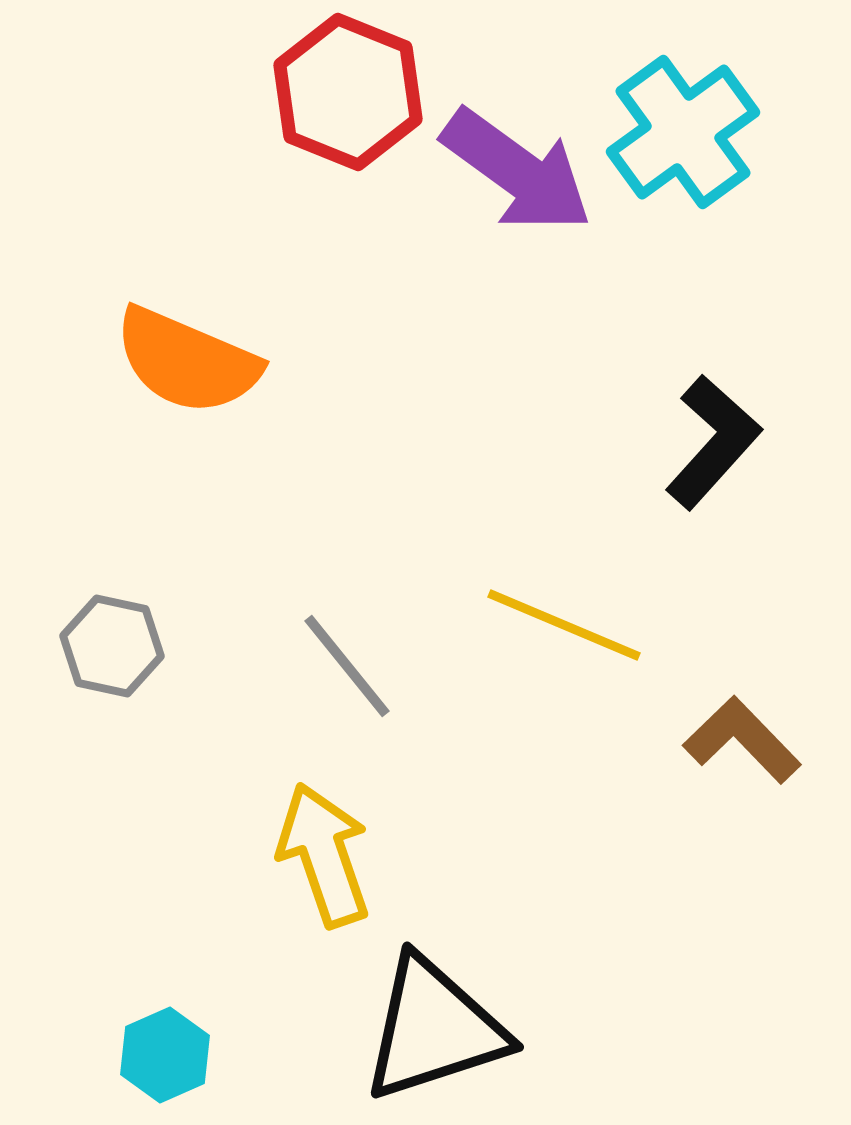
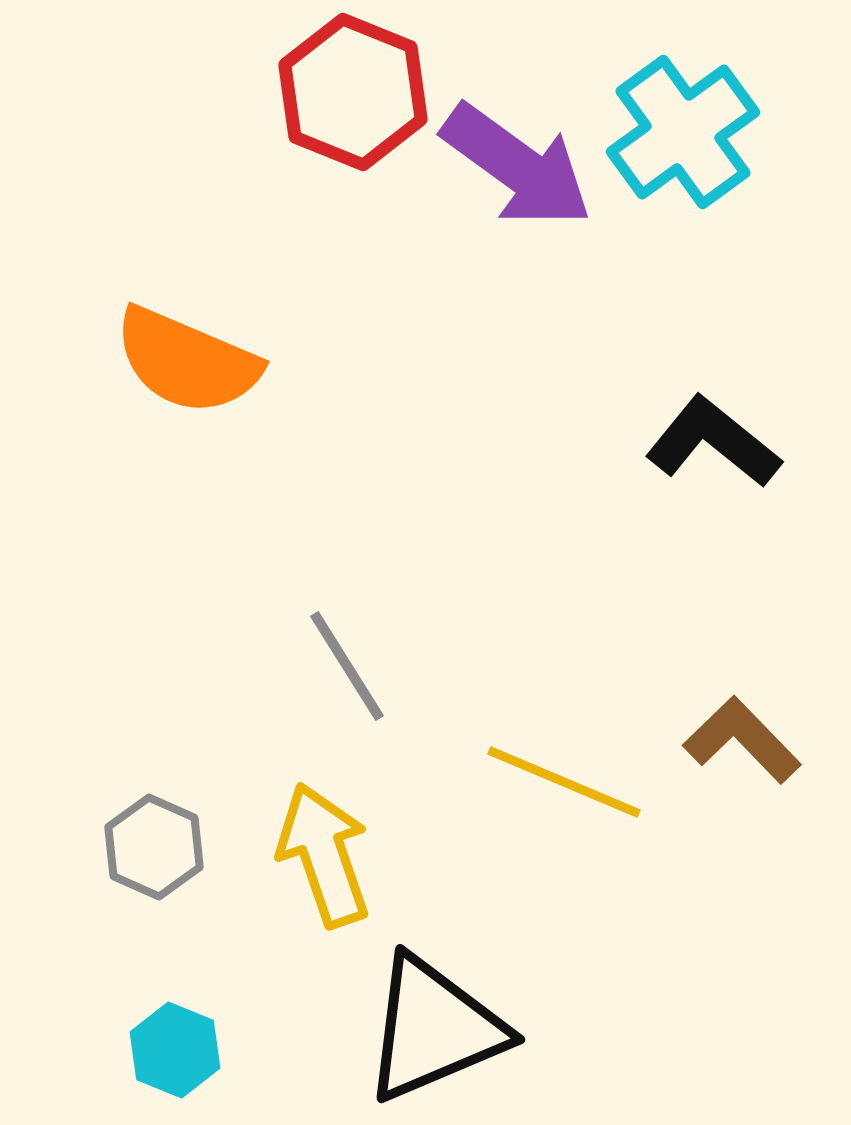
red hexagon: moved 5 px right
purple arrow: moved 5 px up
black L-shape: rotated 93 degrees counterclockwise
yellow line: moved 157 px down
gray hexagon: moved 42 px right, 201 px down; rotated 12 degrees clockwise
gray line: rotated 7 degrees clockwise
black triangle: rotated 5 degrees counterclockwise
cyan hexagon: moved 10 px right, 5 px up; rotated 14 degrees counterclockwise
